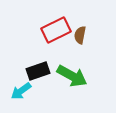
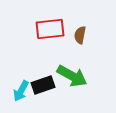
red rectangle: moved 6 px left, 1 px up; rotated 20 degrees clockwise
black rectangle: moved 5 px right, 14 px down
cyan arrow: rotated 25 degrees counterclockwise
